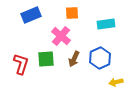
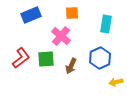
cyan rectangle: rotated 72 degrees counterclockwise
brown arrow: moved 3 px left, 7 px down
red L-shape: moved 6 px up; rotated 35 degrees clockwise
